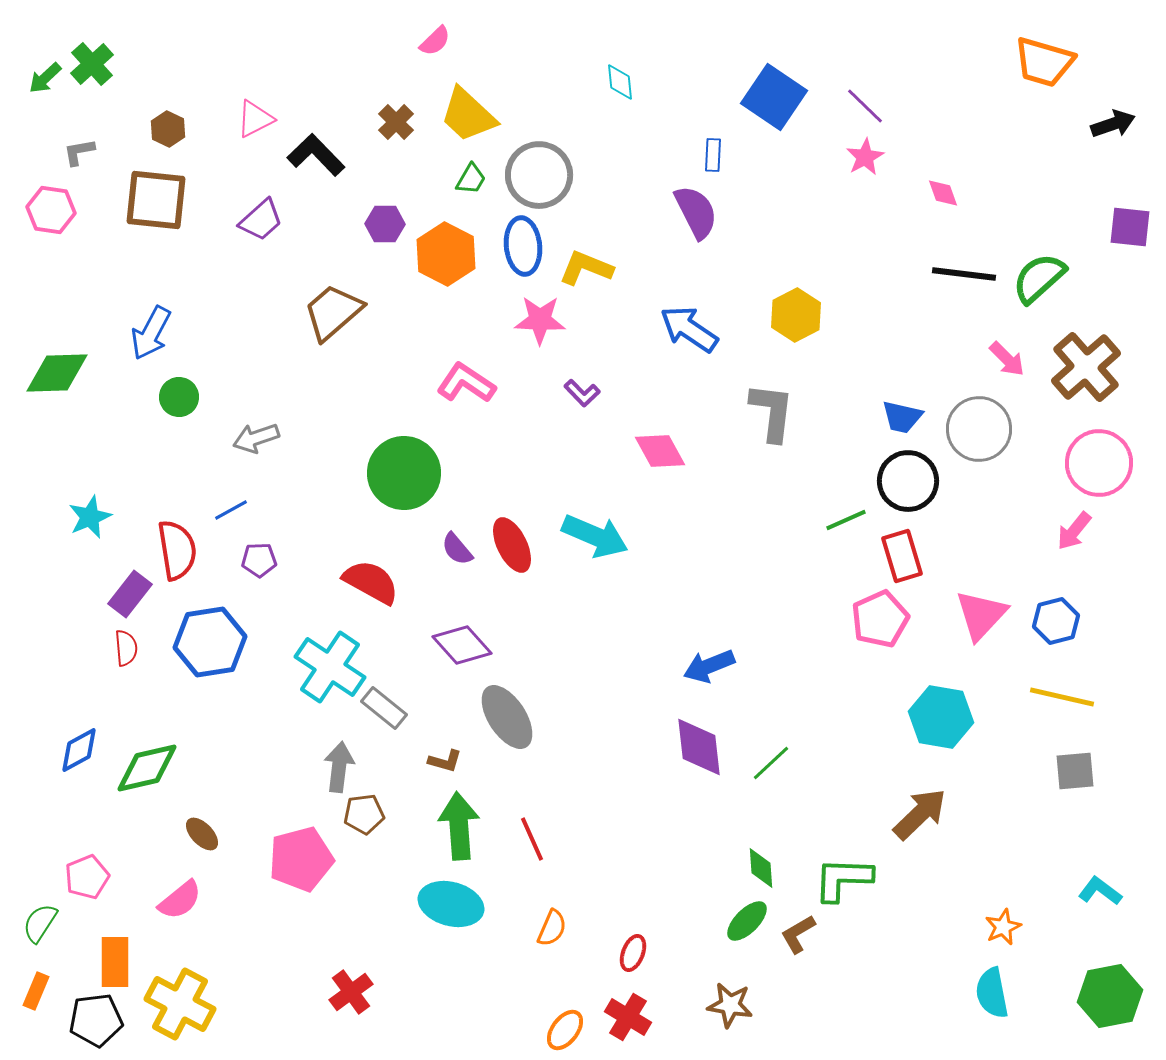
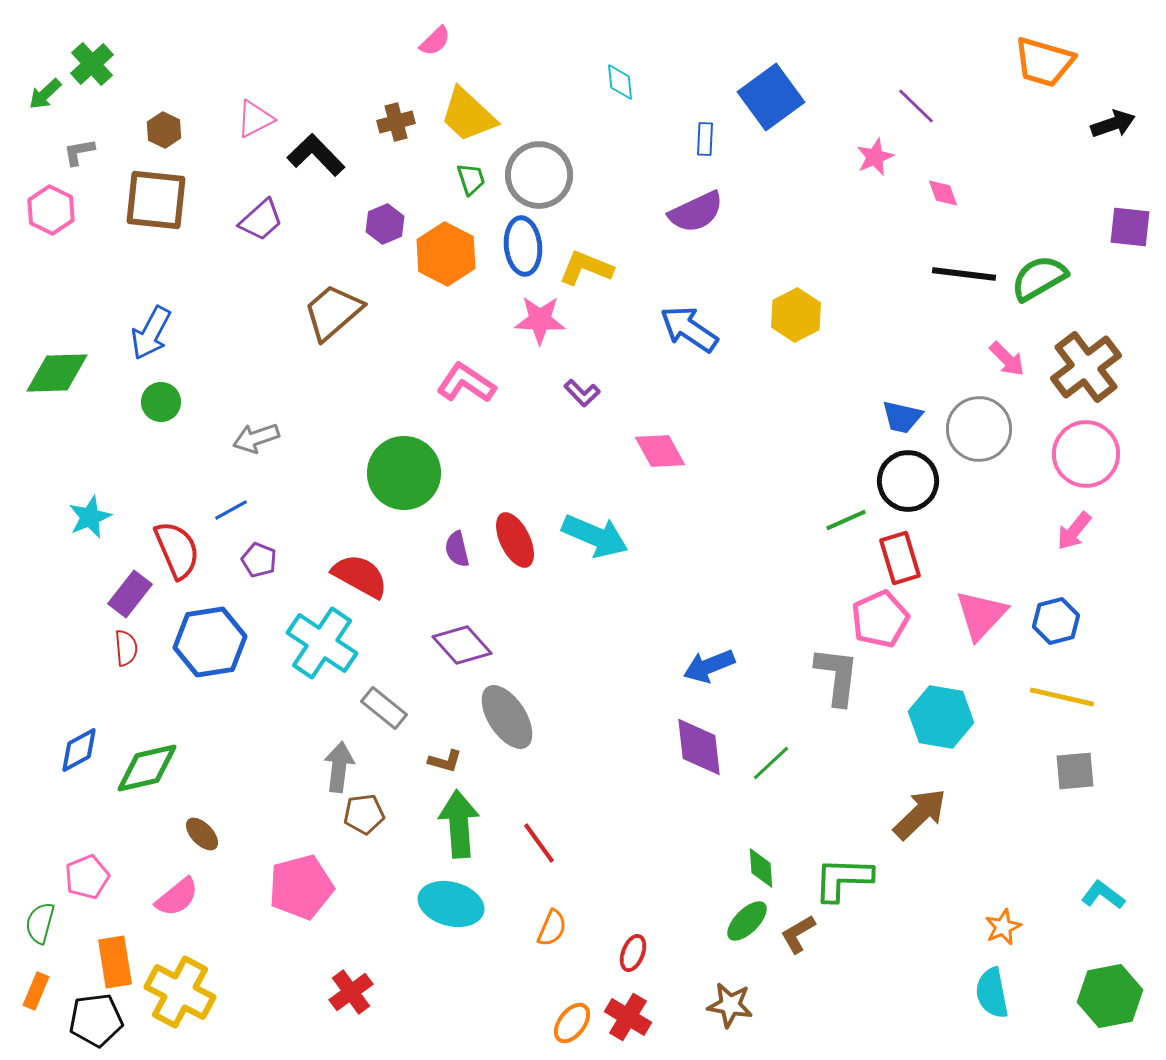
green arrow at (45, 78): moved 16 px down
blue square at (774, 97): moved 3 px left; rotated 20 degrees clockwise
purple line at (865, 106): moved 51 px right
brown cross at (396, 122): rotated 30 degrees clockwise
brown hexagon at (168, 129): moved 4 px left, 1 px down
blue rectangle at (713, 155): moved 8 px left, 16 px up
pink star at (865, 157): moved 10 px right; rotated 6 degrees clockwise
green trapezoid at (471, 179): rotated 48 degrees counterclockwise
pink hexagon at (51, 210): rotated 18 degrees clockwise
purple semicircle at (696, 212): rotated 92 degrees clockwise
purple hexagon at (385, 224): rotated 24 degrees counterclockwise
green semicircle at (1039, 278): rotated 12 degrees clockwise
brown cross at (1086, 367): rotated 4 degrees clockwise
green circle at (179, 397): moved 18 px left, 5 px down
gray L-shape at (772, 412): moved 65 px right, 264 px down
pink circle at (1099, 463): moved 13 px left, 9 px up
red ellipse at (512, 545): moved 3 px right, 5 px up
purple semicircle at (457, 549): rotated 27 degrees clockwise
red semicircle at (177, 550): rotated 14 degrees counterclockwise
red rectangle at (902, 556): moved 2 px left, 2 px down
purple pentagon at (259, 560): rotated 24 degrees clockwise
red semicircle at (371, 582): moved 11 px left, 6 px up
cyan cross at (330, 667): moved 8 px left, 24 px up
green arrow at (459, 826): moved 2 px up
red line at (532, 839): moved 7 px right, 4 px down; rotated 12 degrees counterclockwise
pink pentagon at (301, 859): moved 28 px down
cyan L-shape at (1100, 891): moved 3 px right, 4 px down
pink semicircle at (180, 900): moved 3 px left, 3 px up
green semicircle at (40, 923): rotated 18 degrees counterclockwise
orange rectangle at (115, 962): rotated 9 degrees counterclockwise
yellow cross at (180, 1004): moved 12 px up
orange ellipse at (565, 1030): moved 7 px right, 7 px up
